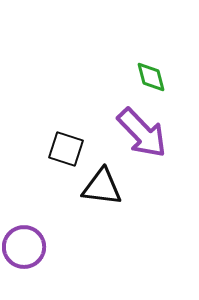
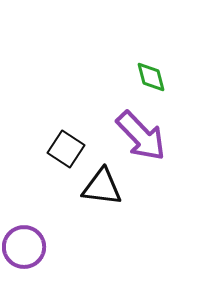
purple arrow: moved 1 px left, 3 px down
black square: rotated 15 degrees clockwise
